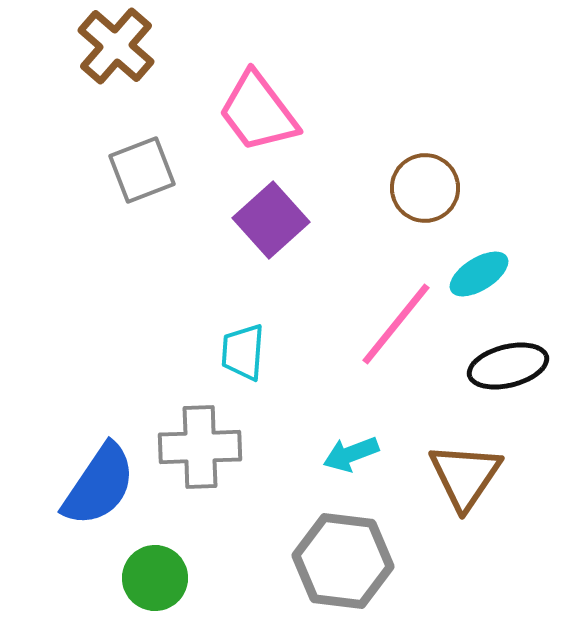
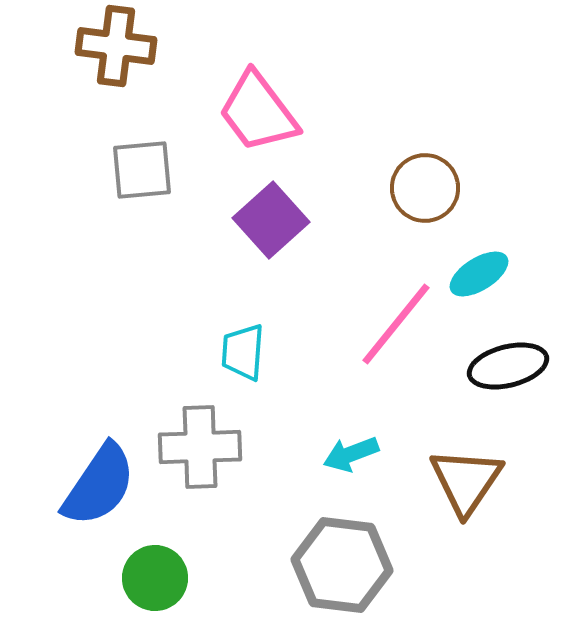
brown cross: rotated 34 degrees counterclockwise
gray square: rotated 16 degrees clockwise
brown triangle: moved 1 px right, 5 px down
gray hexagon: moved 1 px left, 4 px down
